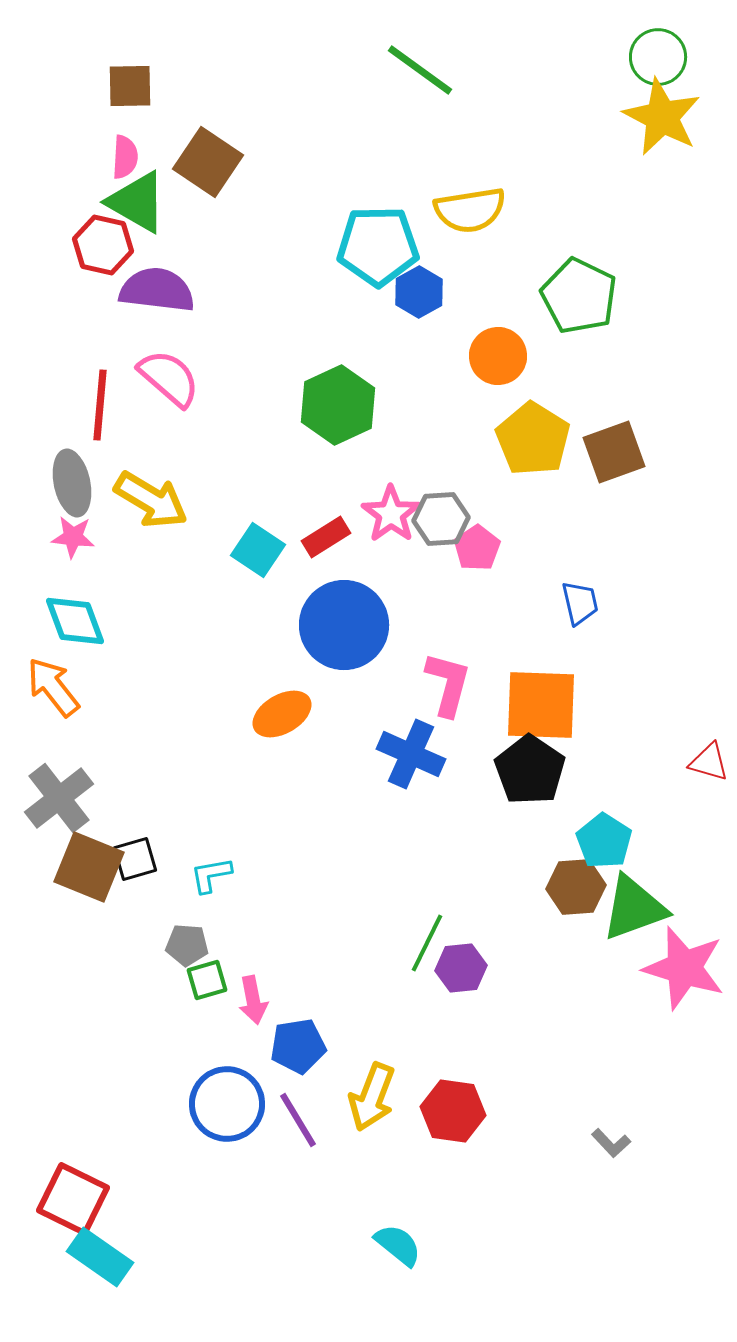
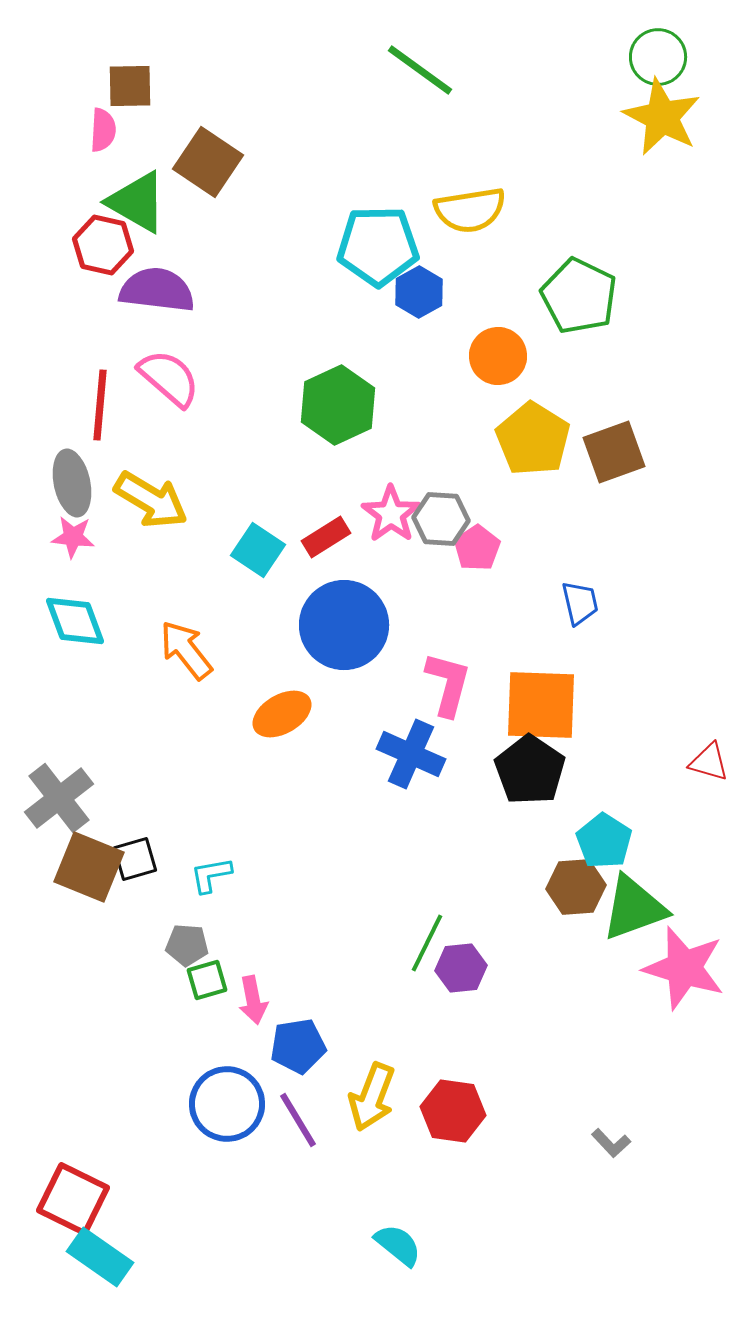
pink semicircle at (125, 157): moved 22 px left, 27 px up
gray hexagon at (441, 519): rotated 8 degrees clockwise
orange arrow at (53, 687): moved 133 px right, 37 px up
